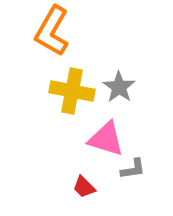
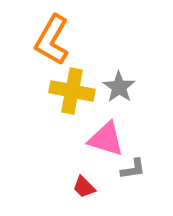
orange L-shape: moved 9 px down
